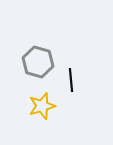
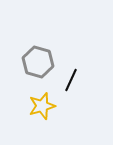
black line: rotated 30 degrees clockwise
